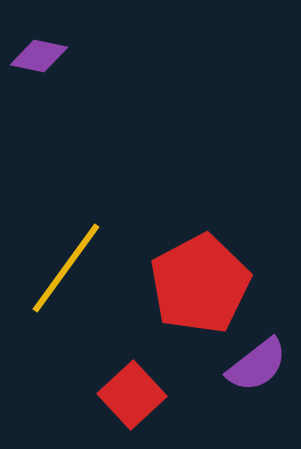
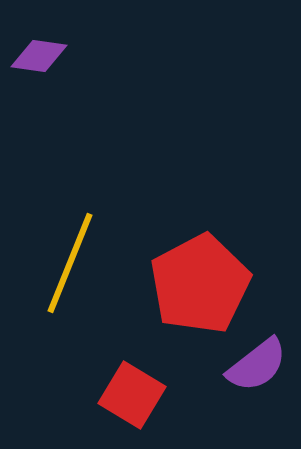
purple diamond: rotated 4 degrees counterclockwise
yellow line: moved 4 px right, 5 px up; rotated 14 degrees counterclockwise
red square: rotated 16 degrees counterclockwise
